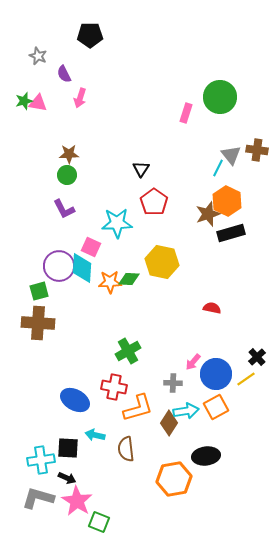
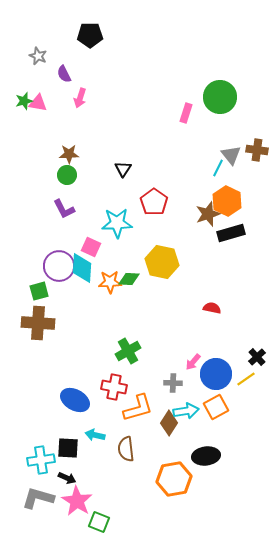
black triangle at (141, 169): moved 18 px left
